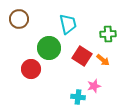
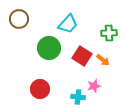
cyan trapezoid: rotated 55 degrees clockwise
green cross: moved 1 px right, 1 px up
red circle: moved 9 px right, 20 px down
